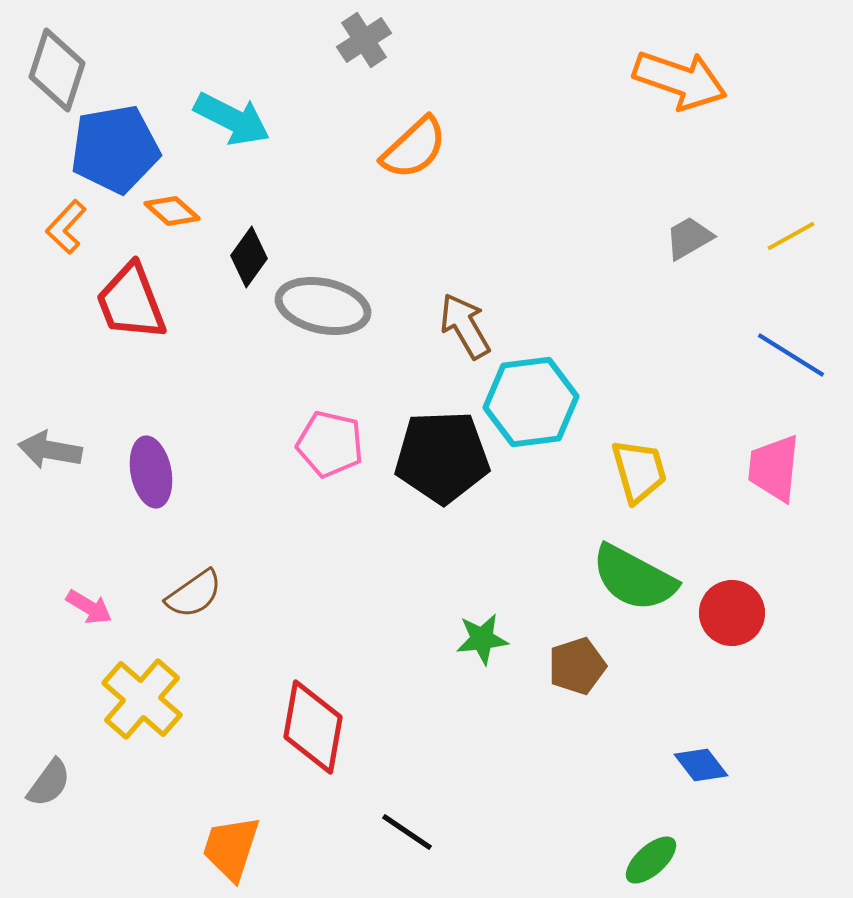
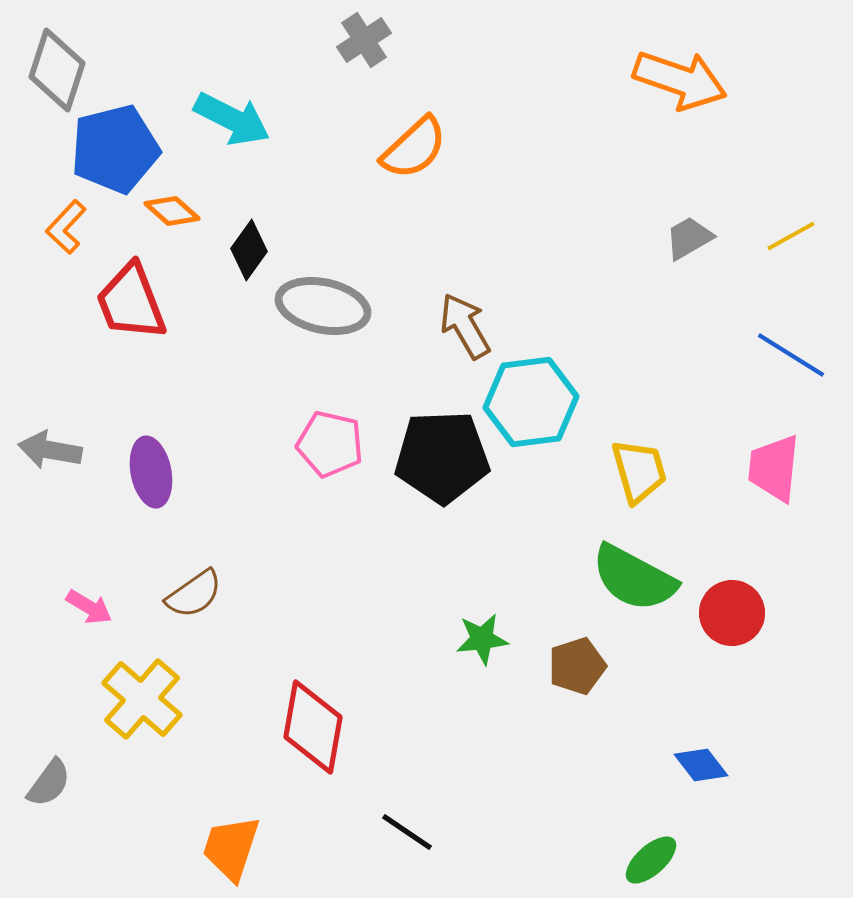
blue pentagon: rotated 4 degrees counterclockwise
black diamond: moved 7 px up
